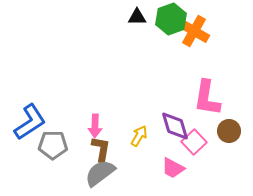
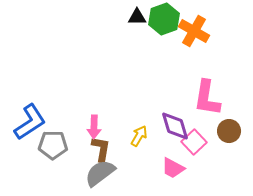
green hexagon: moved 7 px left
pink arrow: moved 1 px left, 1 px down
